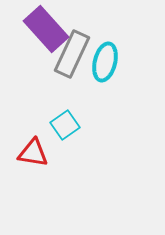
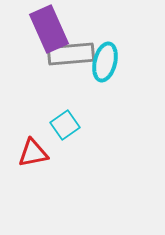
purple rectangle: moved 3 px right; rotated 18 degrees clockwise
gray rectangle: moved 1 px left; rotated 60 degrees clockwise
red triangle: rotated 20 degrees counterclockwise
